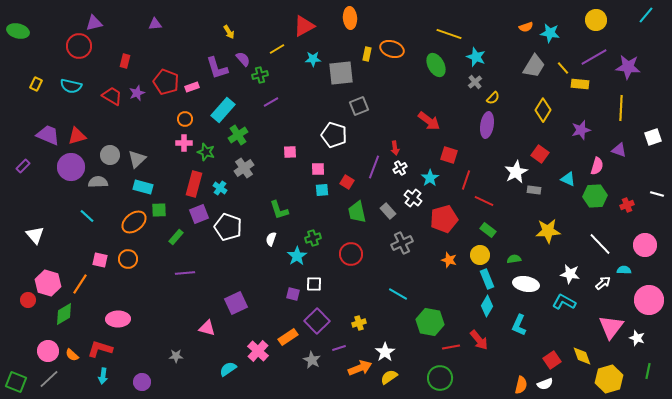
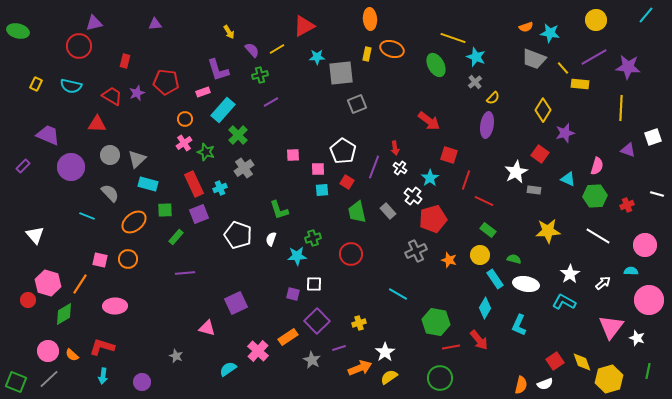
orange ellipse at (350, 18): moved 20 px right, 1 px down
yellow line at (449, 34): moved 4 px right, 4 px down
purple semicircle at (243, 59): moved 9 px right, 9 px up
cyan star at (313, 59): moved 4 px right, 2 px up
gray trapezoid at (534, 66): moved 7 px up; rotated 80 degrees clockwise
purple L-shape at (217, 68): moved 1 px right, 2 px down
red pentagon at (166, 82): rotated 15 degrees counterclockwise
pink rectangle at (192, 87): moved 11 px right, 5 px down
gray square at (359, 106): moved 2 px left, 2 px up
purple star at (581, 130): moved 16 px left, 3 px down
green cross at (238, 135): rotated 12 degrees counterclockwise
white pentagon at (334, 135): moved 9 px right, 16 px down; rotated 15 degrees clockwise
red triangle at (77, 136): moved 20 px right, 12 px up; rotated 18 degrees clockwise
pink cross at (184, 143): rotated 35 degrees counterclockwise
purple triangle at (619, 150): moved 9 px right
pink square at (290, 152): moved 3 px right, 3 px down
white cross at (400, 168): rotated 24 degrees counterclockwise
gray semicircle at (98, 182): moved 12 px right, 11 px down; rotated 48 degrees clockwise
red rectangle at (194, 184): rotated 40 degrees counterclockwise
cyan rectangle at (143, 187): moved 5 px right, 3 px up
cyan cross at (220, 188): rotated 32 degrees clockwise
white cross at (413, 198): moved 2 px up
green square at (159, 210): moved 6 px right
cyan line at (87, 216): rotated 21 degrees counterclockwise
red pentagon at (444, 219): moved 11 px left
white pentagon at (228, 227): moved 10 px right, 8 px down
gray cross at (402, 243): moved 14 px right, 8 px down
white line at (600, 244): moved 2 px left, 8 px up; rotated 15 degrees counterclockwise
cyan star at (297, 256): rotated 30 degrees clockwise
green semicircle at (514, 259): rotated 24 degrees clockwise
cyan semicircle at (624, 270): moved 7 px right, 1 px down
white star at (570, 274): rotated 30 degrees clockwise
cyan rectangle at (487, 279): moved 8 px right; rotated 12 degrees counterclockwise
cyan diamond at (487, 306): moved 2 px left, 2 px down
pink ellipse at (118, 319): moved 3 px left, 13 px up
green hexagon at (430, 322): moved 6 px right
red L-shape at (100, 349): moved 2 px right, 2 px up
gray star at (176, 356): rotated 24 degrees clockwise
yellow diamond at (582, 356): moved 6 px down
red square at (552, 360): moved 3 px right, 1 px down
